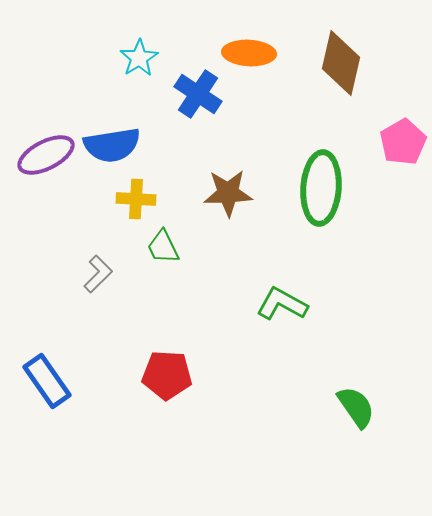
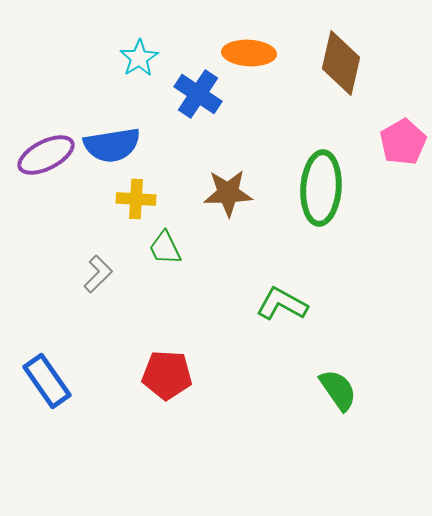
green trapezoid: moved 2 px right, 1 px down
green semicircle: moved 18 px left, 17 px up
